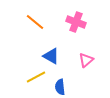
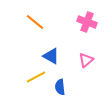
pink cross: moved 11 px right
